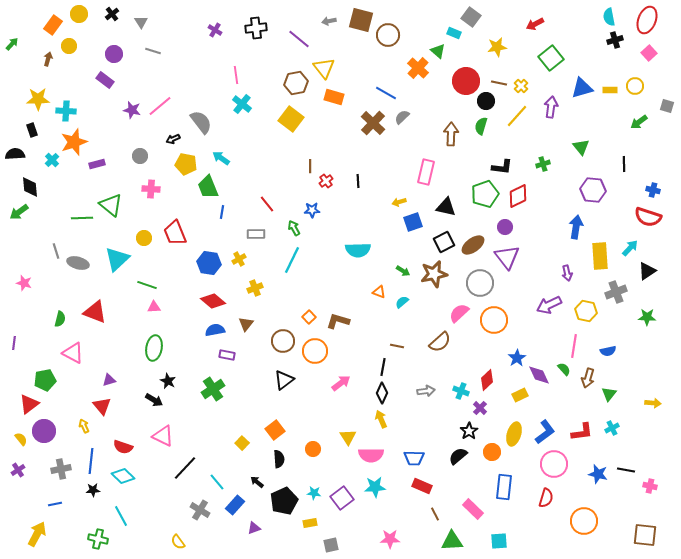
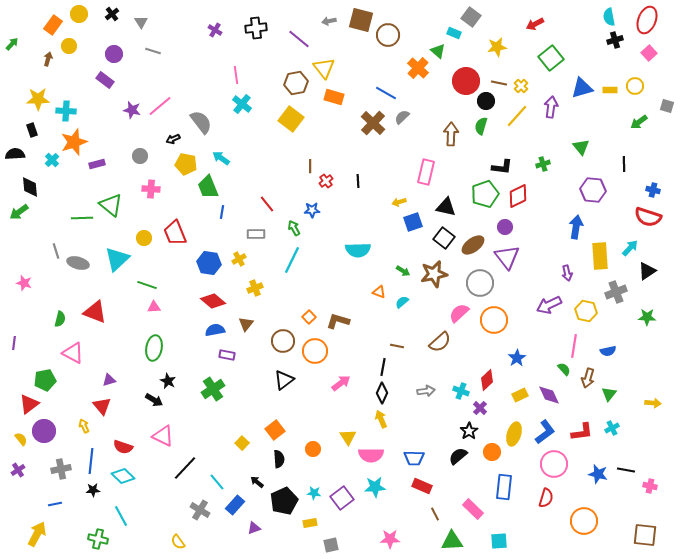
black square at (444, 242): moved 4 px up; rotated 25 degrees counterclockwise
purple diamond at (539, 375): moved 10 px right, 20 px down
